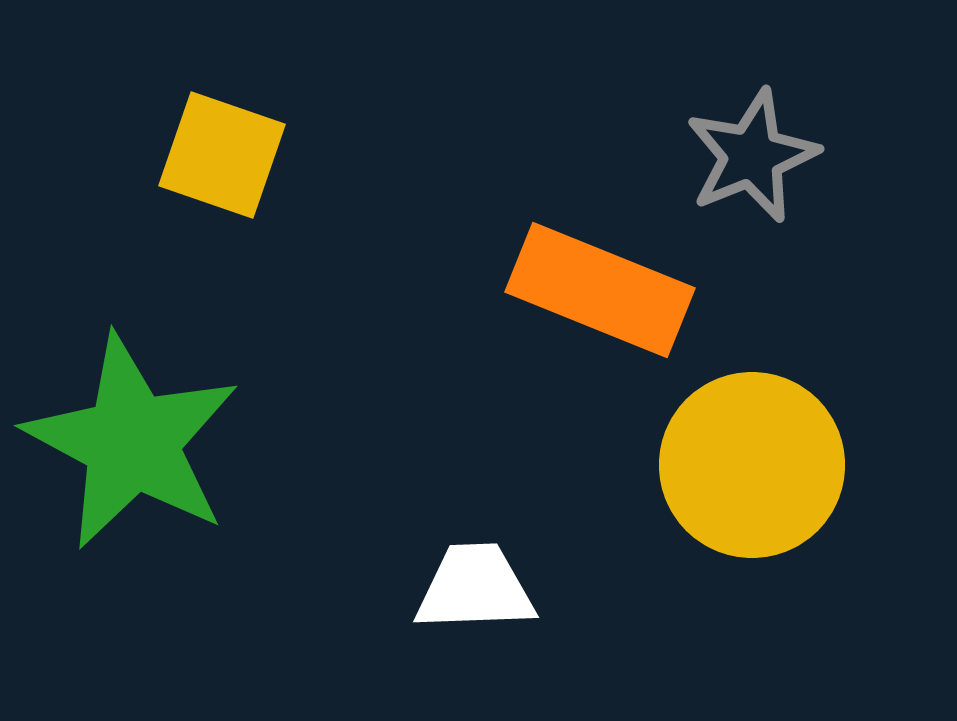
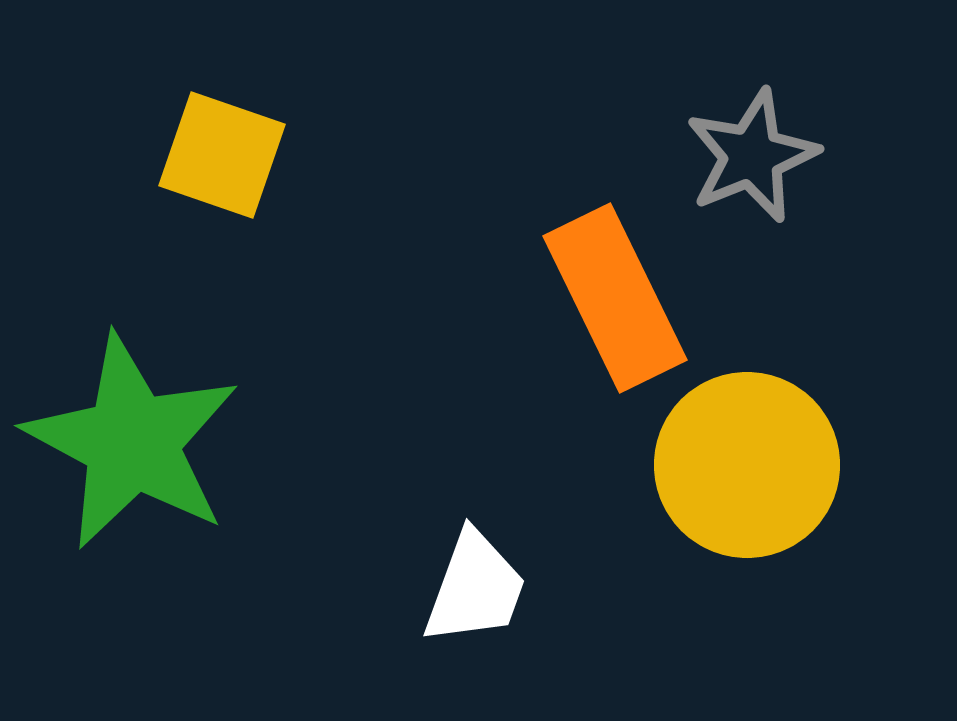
orange rectangle: moved 15 px right, 8 px down; rotated 42 degrees clockwise
yellow circle: moved 5 px left
white trapezoid: rotated 112 degrees clockwise
